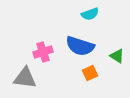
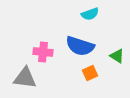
pink cross: rotated 24 degrees clockwise
